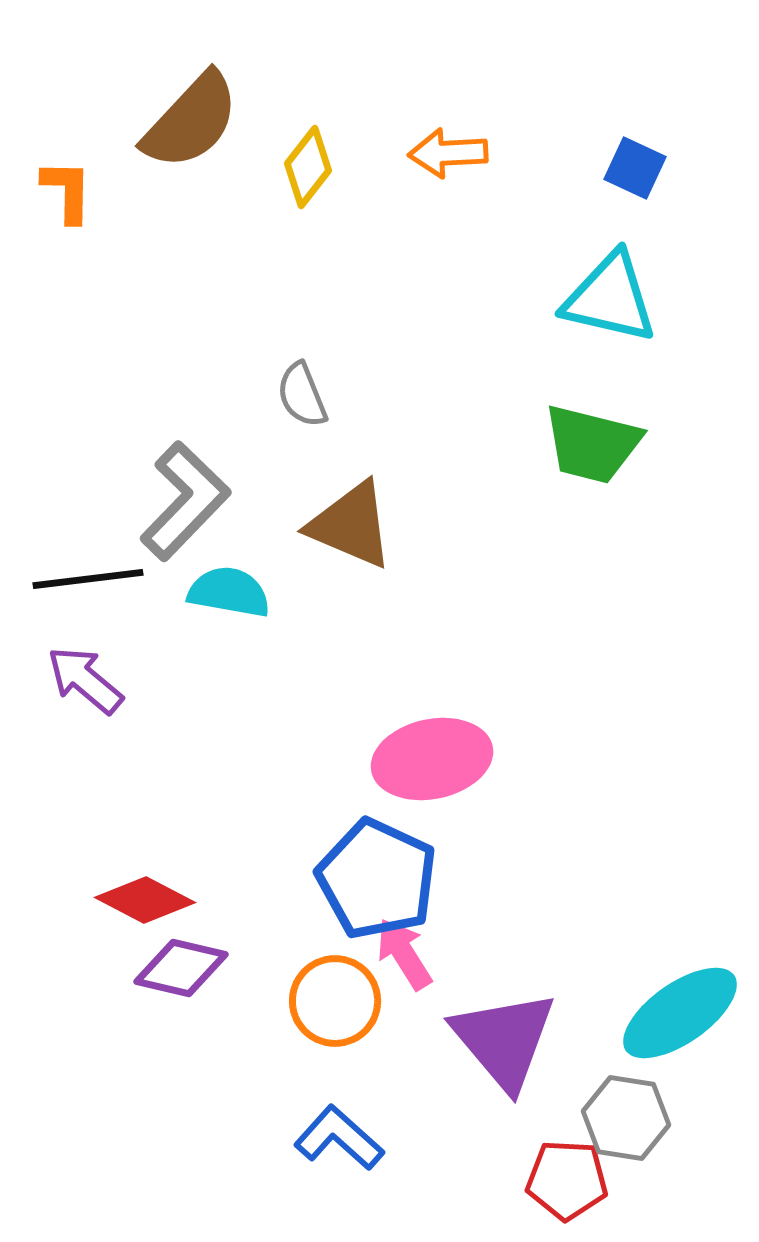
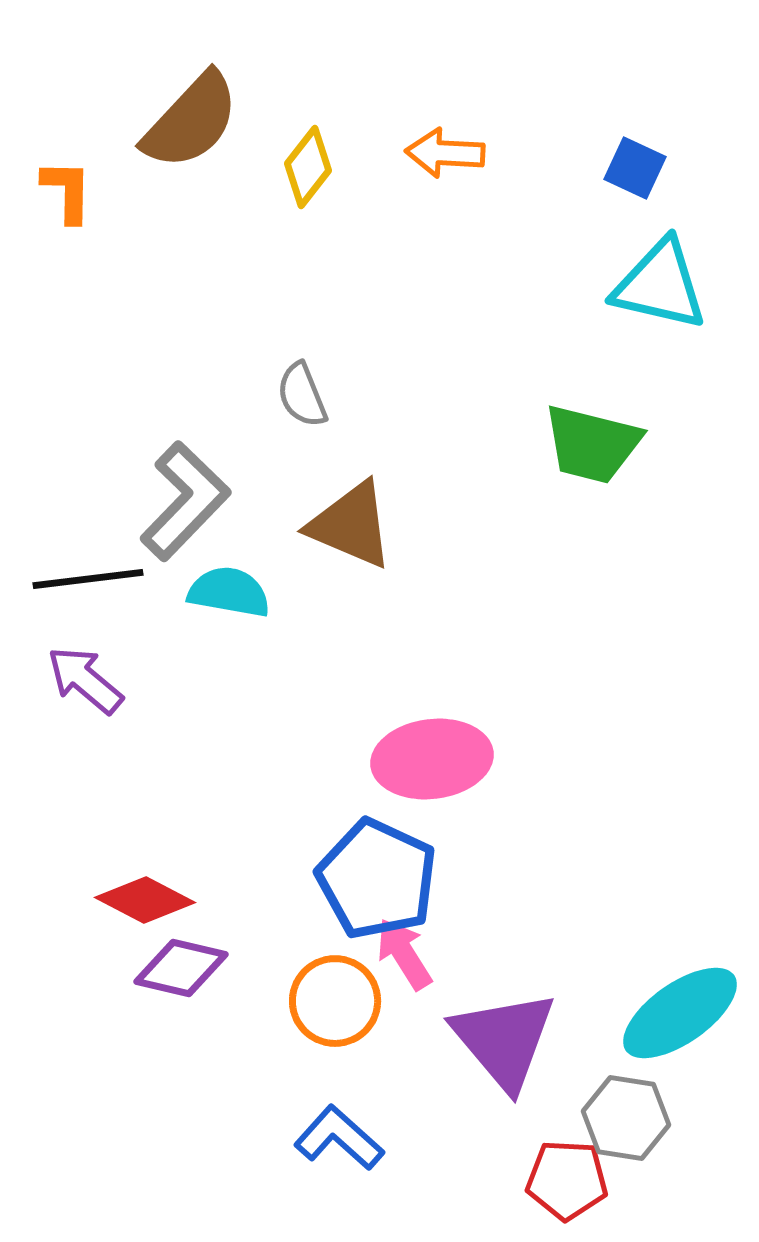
orange arrow: moved 3 px left; rotated 6 degrees clockwise
cyan triangle: moved 50 px right, 13 px up
pink ellipse: rotated 5 degrees clockwise
